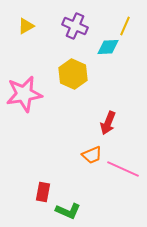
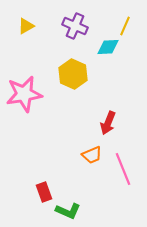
pink line: rotated 44 degrees clockwise
red rectangle: moved 1 px right; rotated 30 degrees counterclockwise
